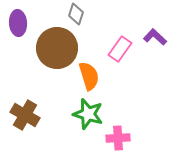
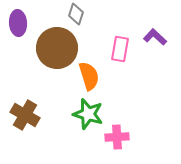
pink rectangle: rotated 25 degrees counterclockwise
pink cross: moved 1 px left, 1 px up
